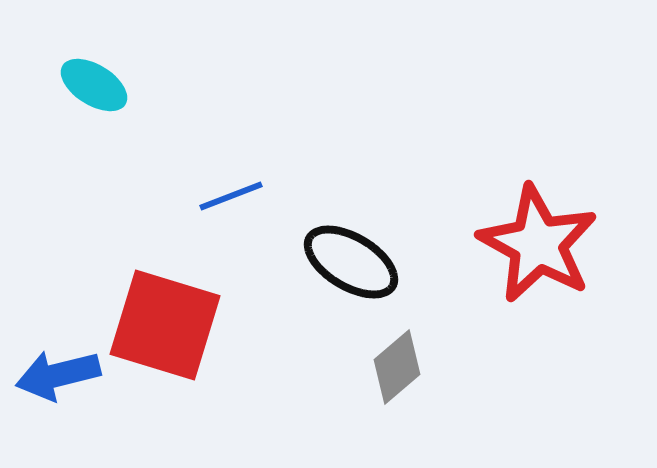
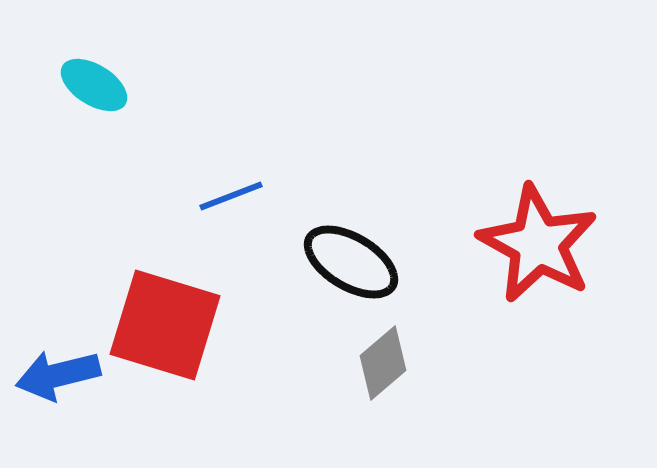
gray diamond: moved 14 px left, 4 px up
